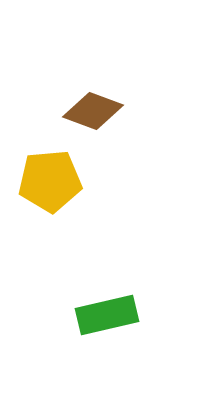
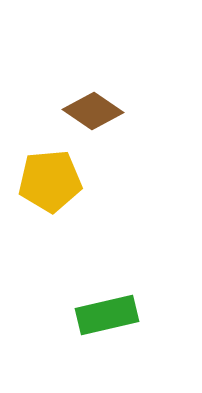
brown diamond: rotated 14 degrees clockwise
